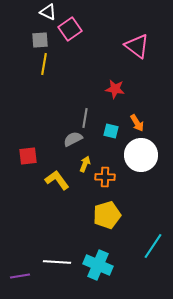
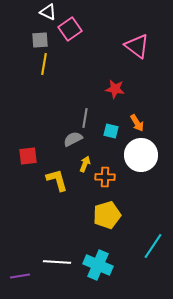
yellow L-shape: rotated 20 degrees clockwise
